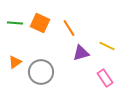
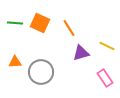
orange triangle: rotated 32 degrees clockwise
